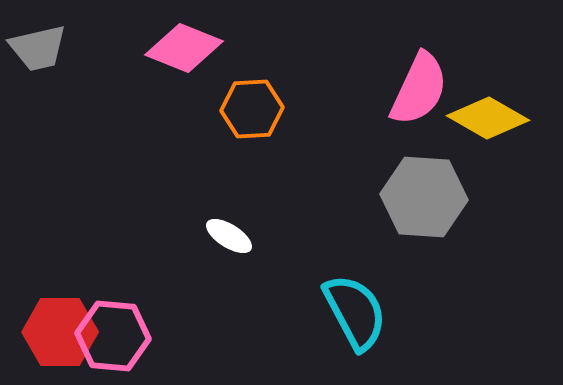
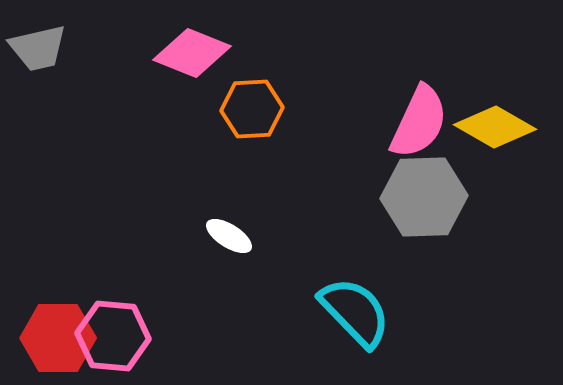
pink diamond: moved 8 px right, 5 px down
pink semicircle: moved 33 px down
yellow diamond: moved 7 px right, 9 px down
gray hexagon: rotated 6 degrees counterclockwise
cyan semicircle: rotated 16 degrees counterclockwise
red hexagon: moved 2 px left, 6 px down
